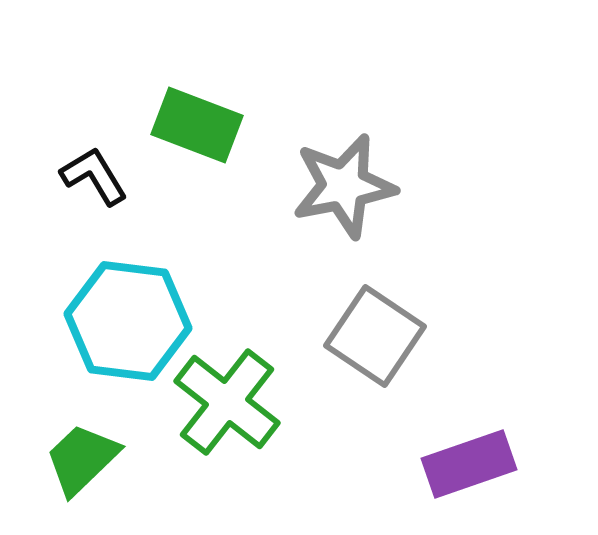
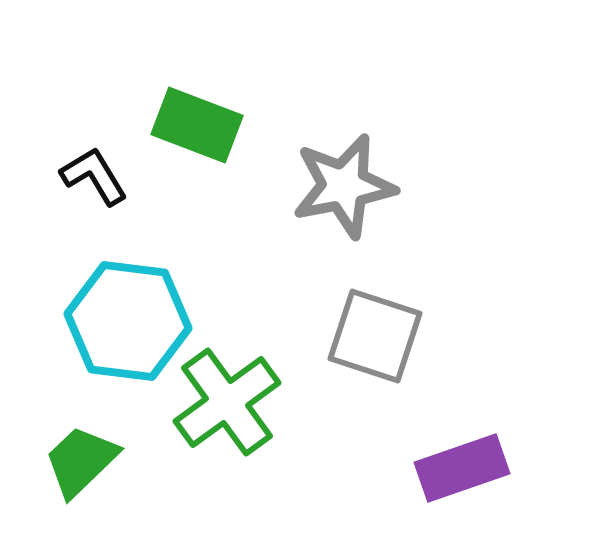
gray square: rotated 16 degrees counterclockwise
green cross: rotated 16 degrees clockwise
green trapezoid: moved 1 px left, 2 px down
purple rectangle: moved 7 px left, 4 px down
